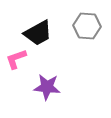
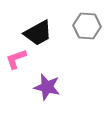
purple star: rotated 8 degrees clockwise
